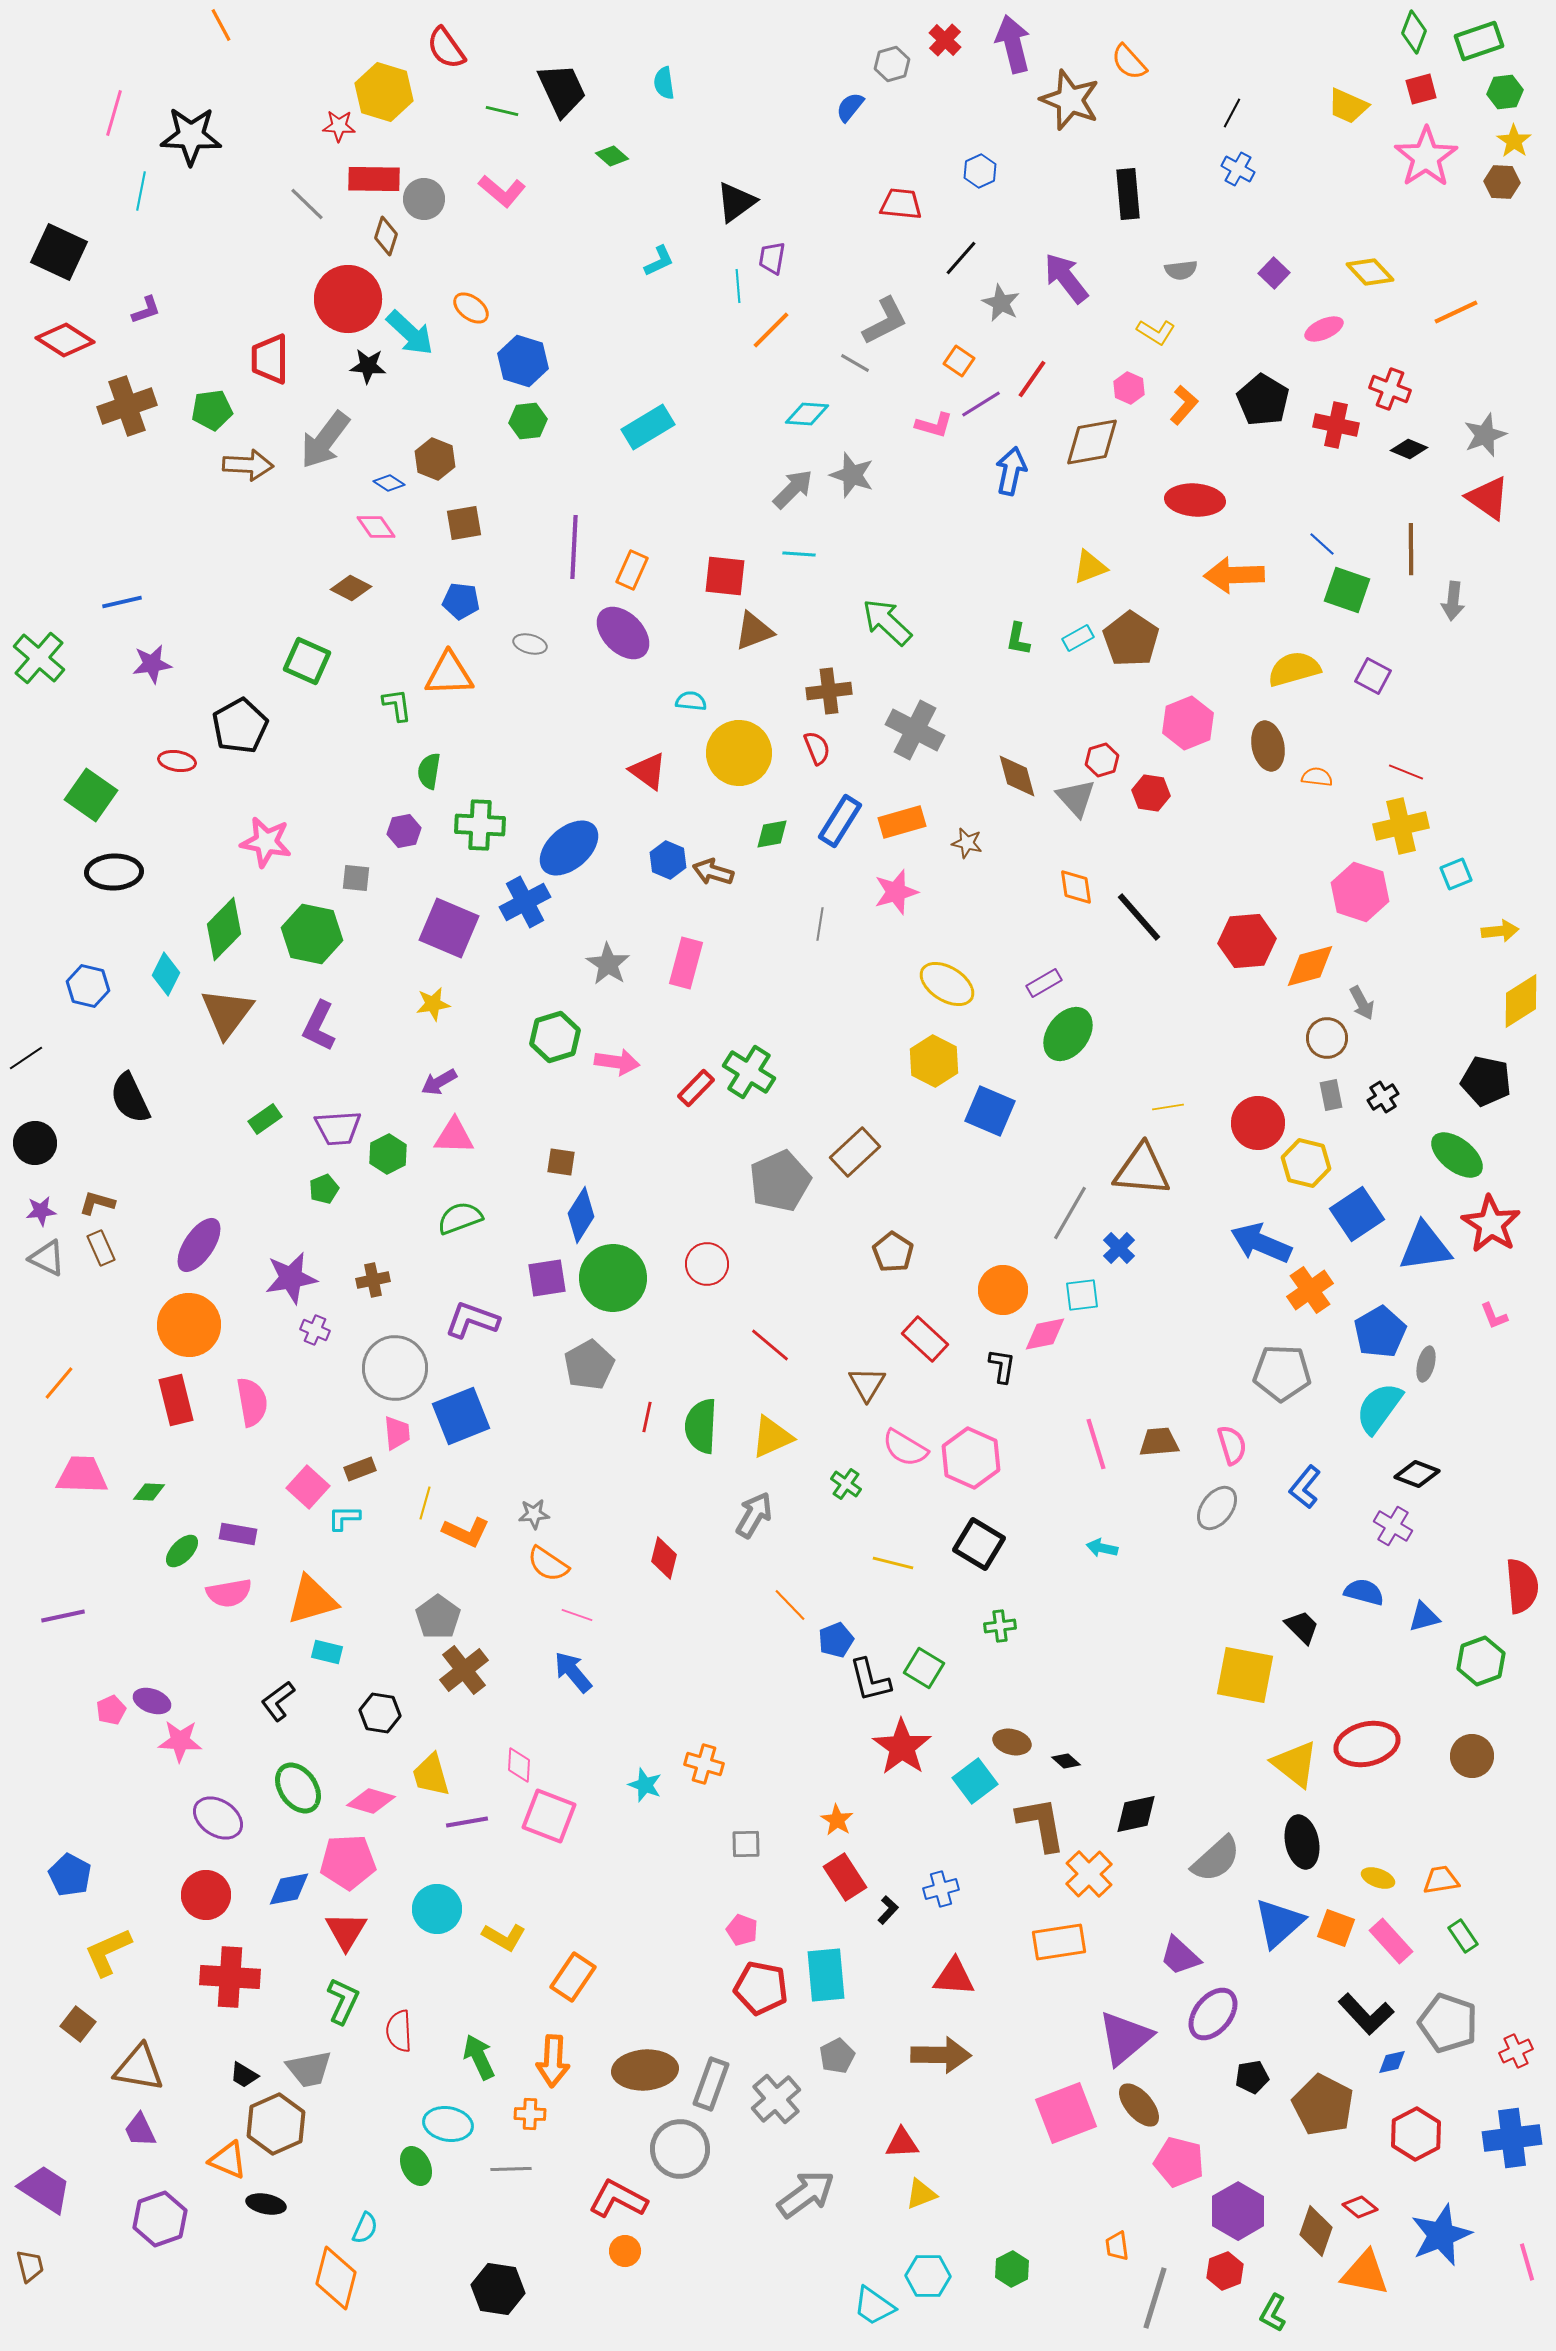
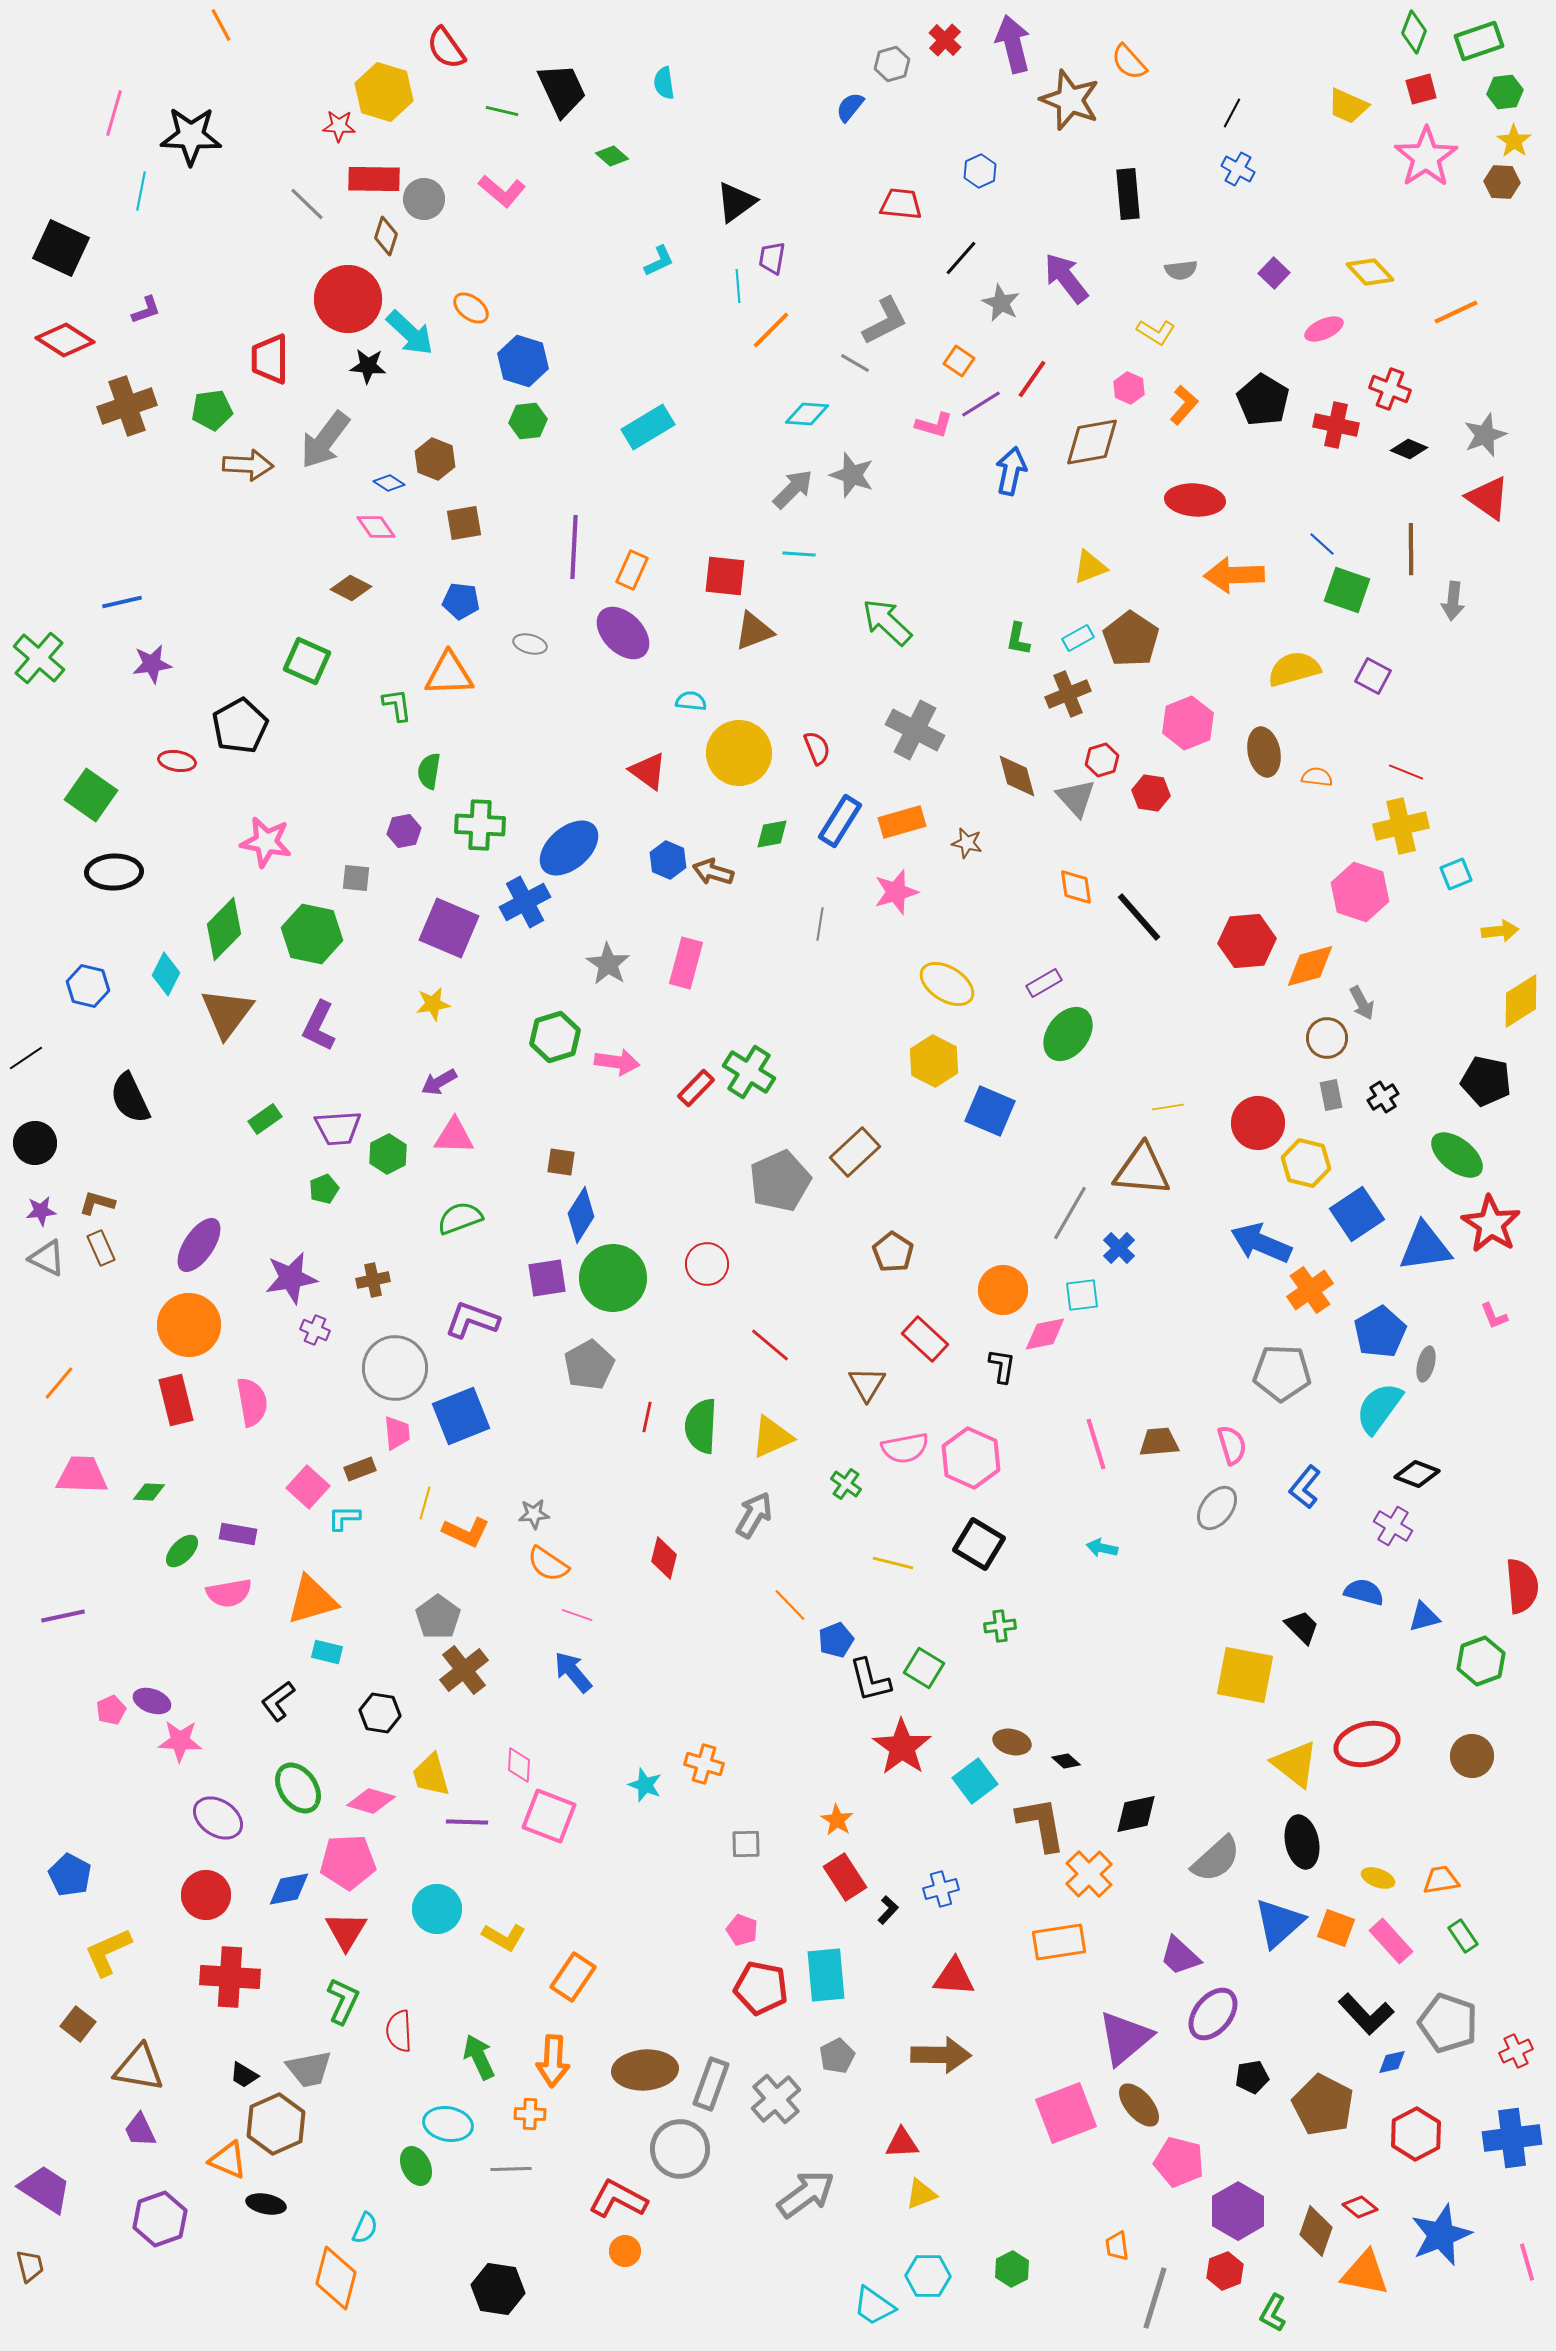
black square at (59, 252): moved 2 px right, 4 px up
brown cross at (829, 691): moved 239 px right, 3 px down; rotated 15 degrees counterclockwise
brown ellipse at (1268, 746): moved 4 px left, 6 px down
pink semicircle at (905, 1448): rotated 42 degrees counterclockwise
purple line at (467, 1822): rotated 12 degrees clockwise
